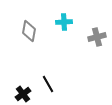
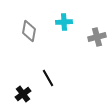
black line: moved 6 px up
